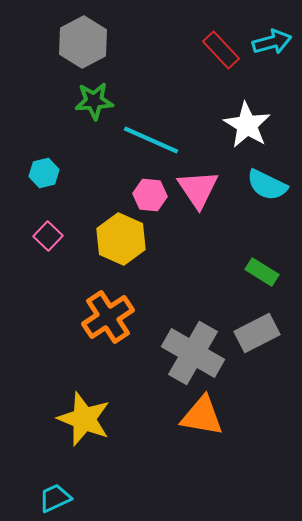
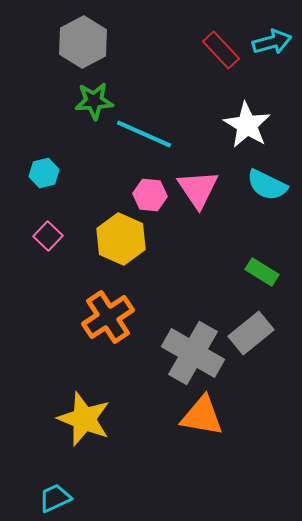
cyan line: moved 7 px left, 6 px up
gray rectangle: moved 6 px left; rotated 12 degrees counterclockwise
